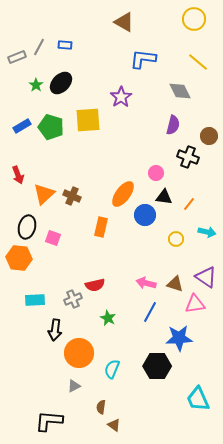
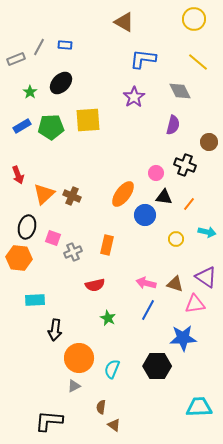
gray rectangle at (17, 57): moved 1 px left, 2 px down
green star at (36, 85): moved 6 px left, 7 px down
purple star at (121, 97): moved 13 px right
green pentagon at (51, 127): rotated 20 degrees counterclockwise
brown circle at (209, 136): moved 6 px down
black cross at (188, 157): moved 3 px left, 8 px down
orange rectangle at (101, 227): moved 6 px right, 18 px down
gray cross at (73, 299): moved 47 px up
blue line at (150, 312): moved 2 px left, 2 px up
blue star at (179, 338): moved 4 px right
orange circle at (79, 353): moved 5 px down
cyan trapezoid at (198, 399): moved 1 px right, 8 px down; rotated 112 degrees clockwise
